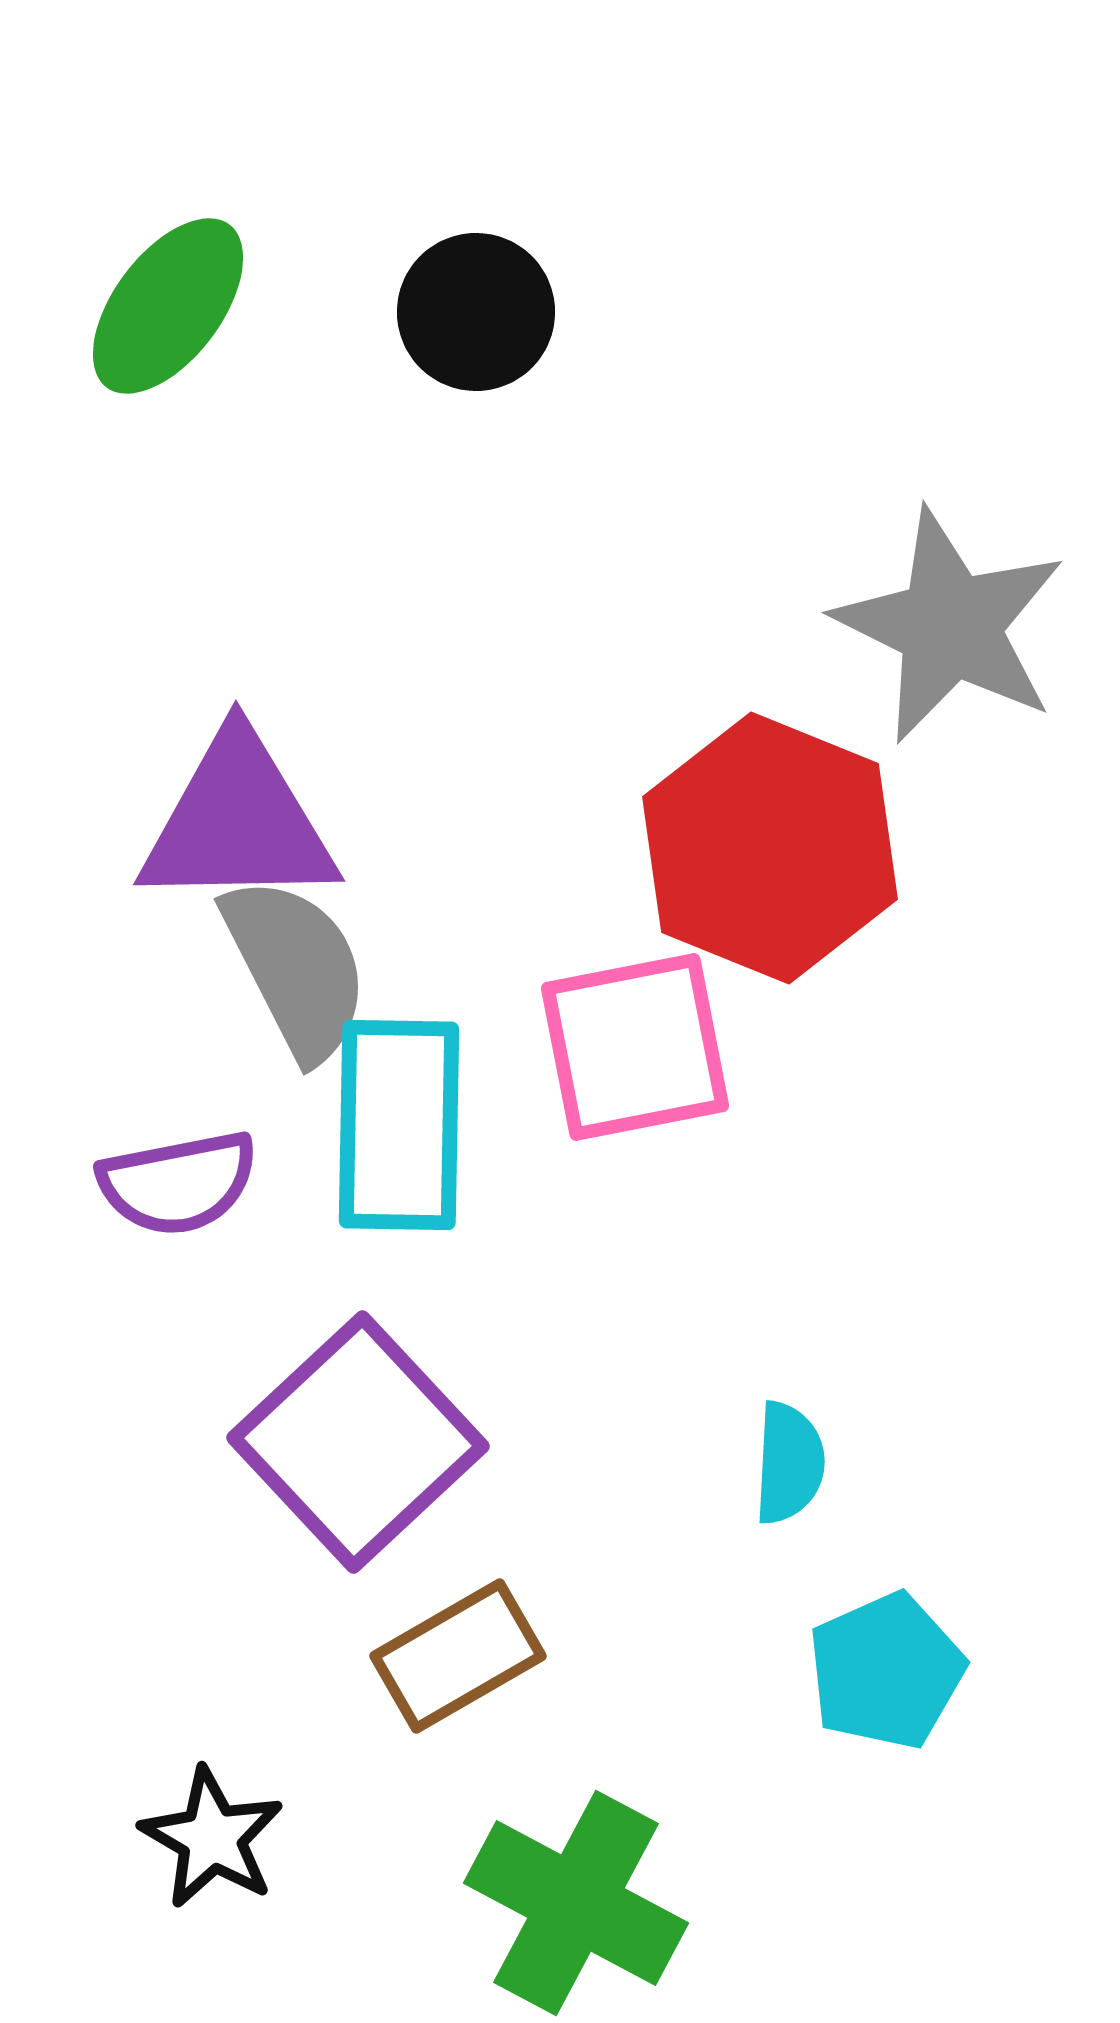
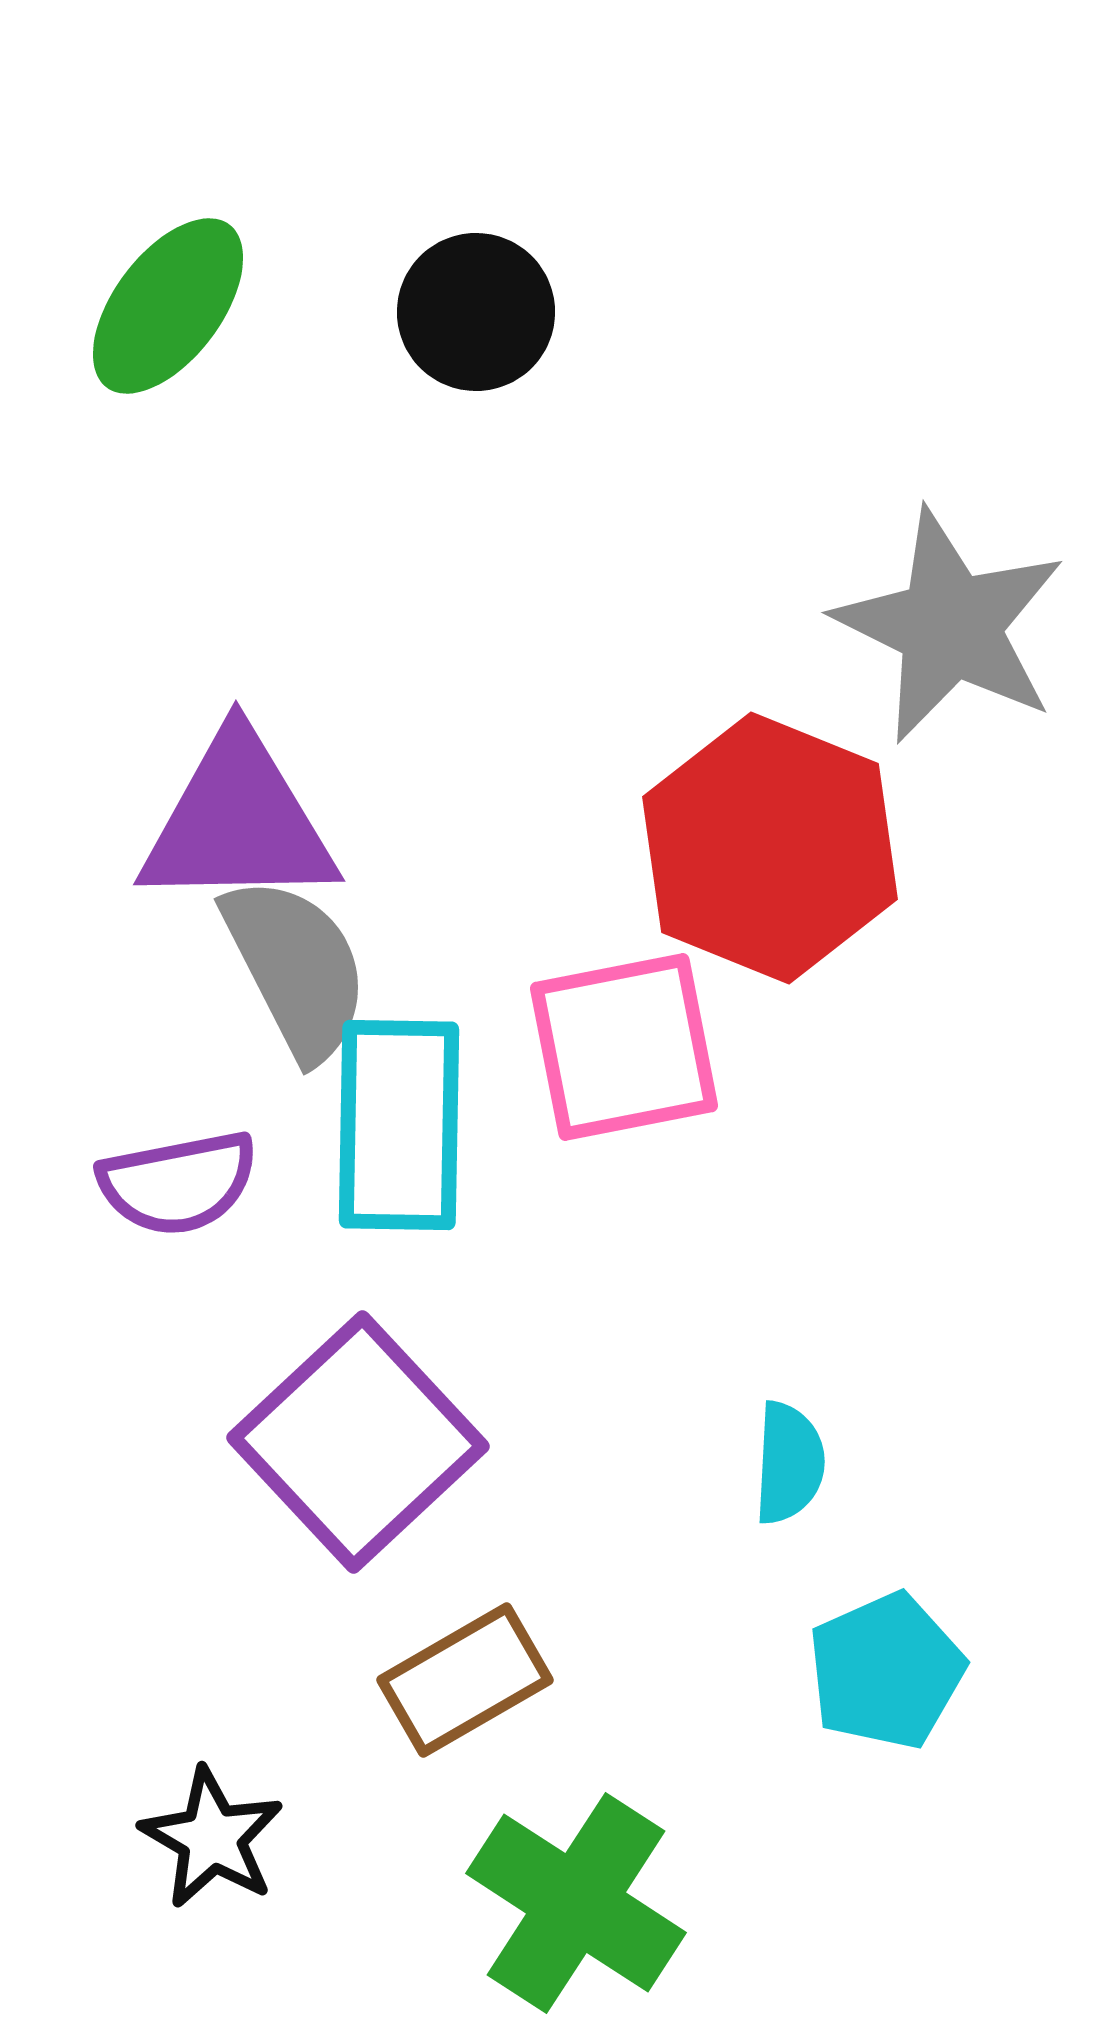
pink square: moved 11 px left
brown rectangle: moved 7 px right, 24 px down
green cross: rotated 5 degrees clockwise
